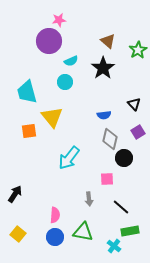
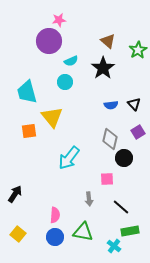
blue semicircle: moved 7 px right, 10 px up
